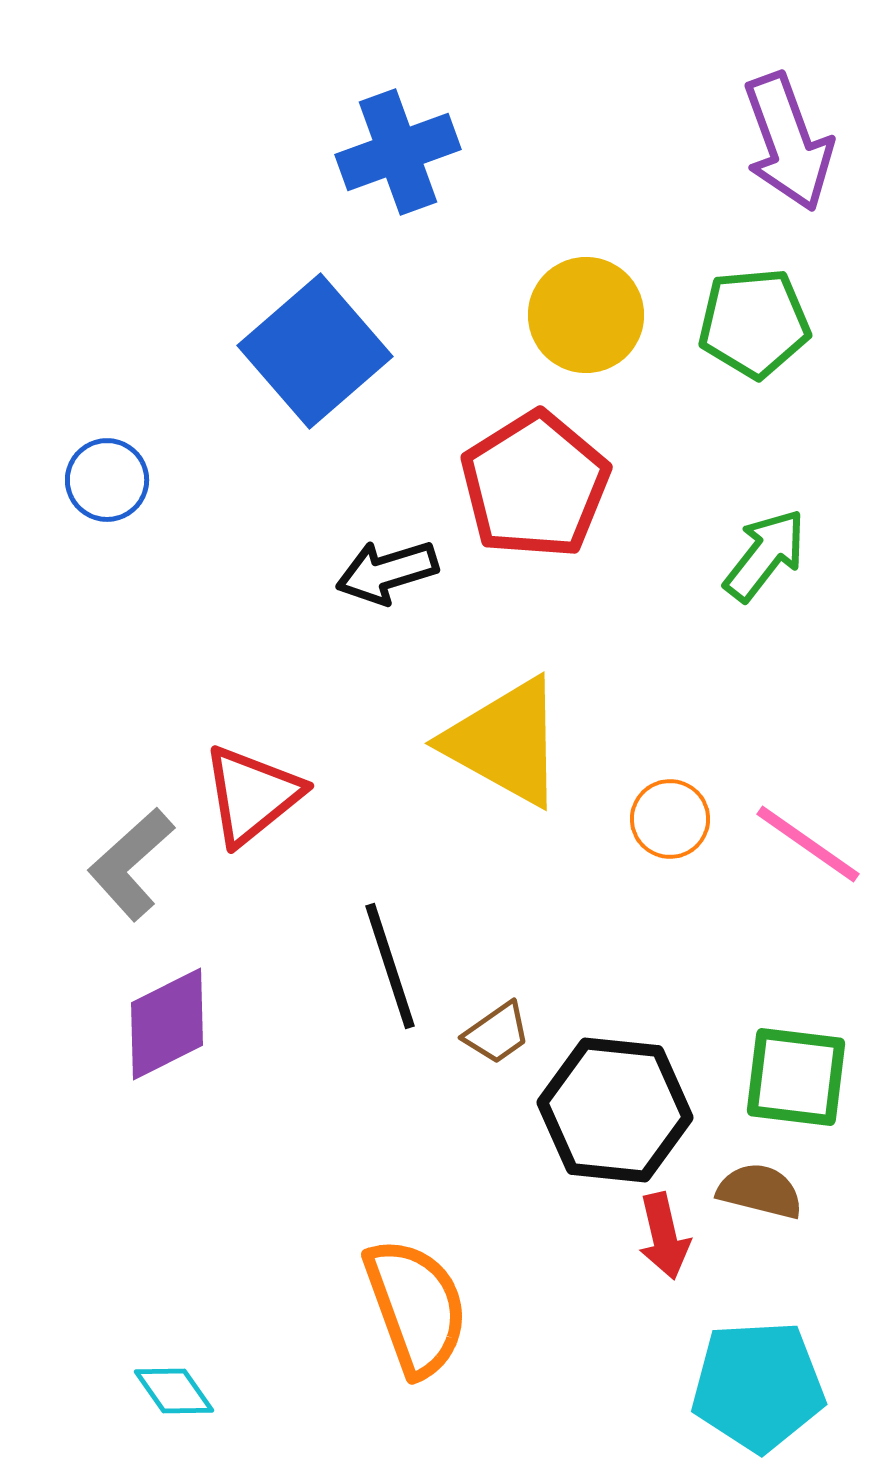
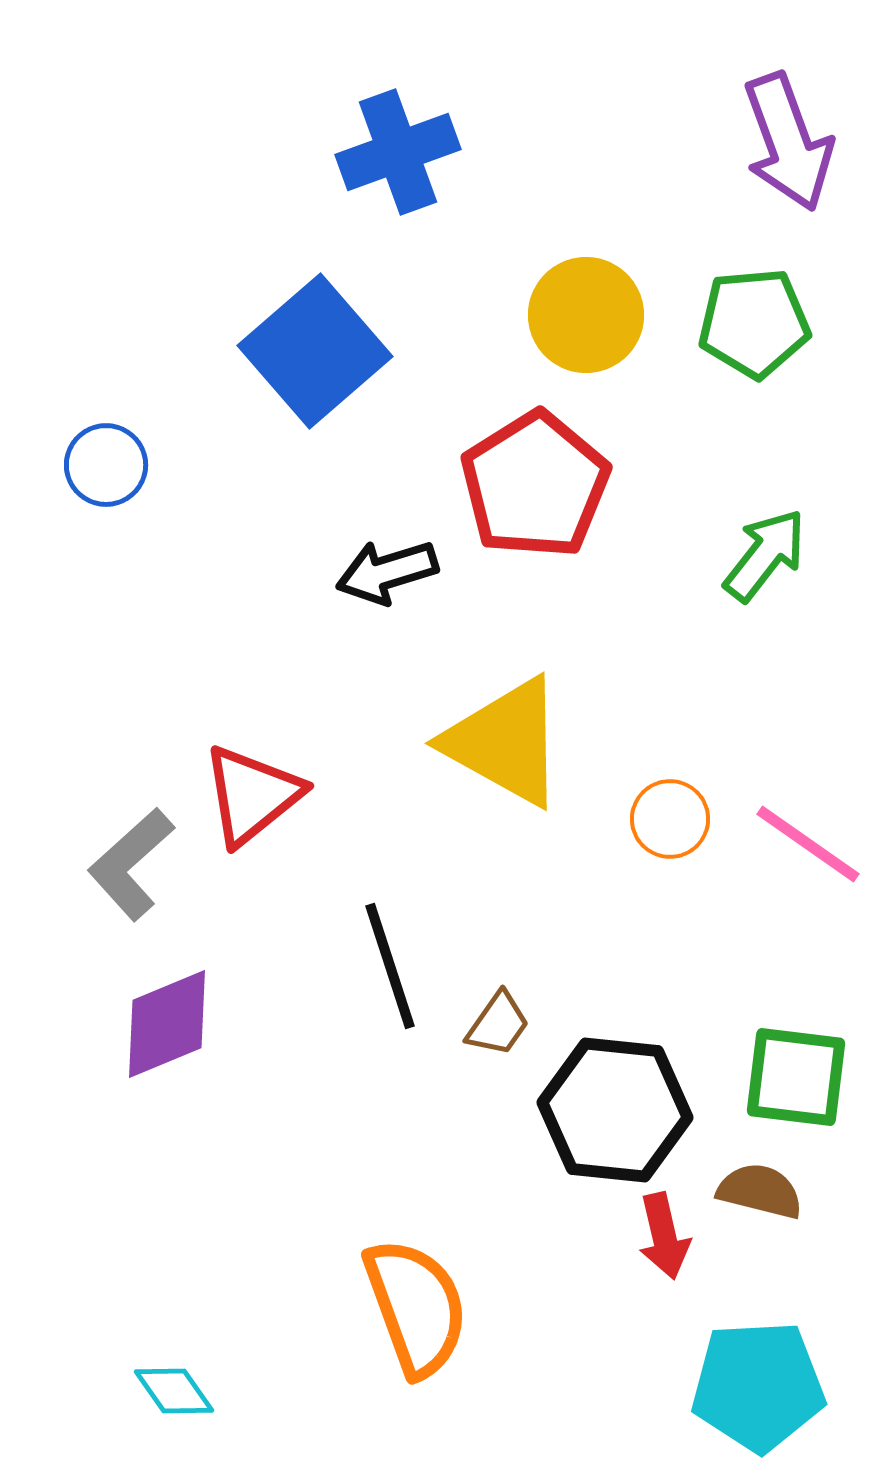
blue circle: moved 1 px left, 15 px up
purple diamond: rotated 4 degrees clockwise
brown trapezoid: moved 1 px right, 9 px up; rotated 20 degrees counterclockwise
